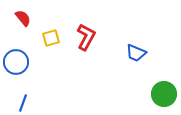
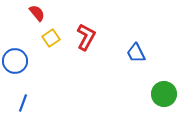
red semicircle: moved 14 px right, 5 px up
yellow square: rotated 18 degrees counterclockwise
blue trapezoid: rotated 40 degrees clockwise
blue circle: moved 1 px left, 1 px up
